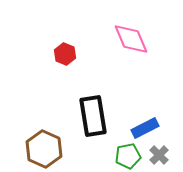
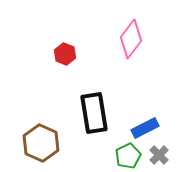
pink diamond: rotated 60 degrees clockwise
black rectangle: moved 1 px right, 3 px up
brown hexagon: moved 3 px left, 6 px up
green pentagon: rotated 15 degrees counterclockwise
